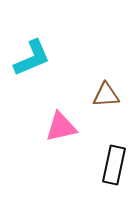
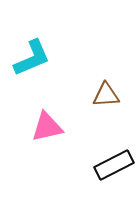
pink triangle: moved 14 px left
black rectangle: rotated 51 degrees clockwise
